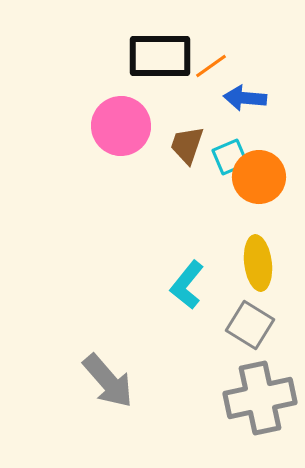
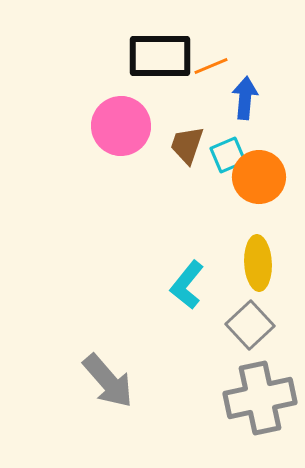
orange line: rotated 12 degrees clockwise
blue arrow: rotated 90 degrees clockwise
cyan square: moved 2 px left, 2 px up
yellow ellipse: rotated 4 degrees clockwise
gray square: rotated 15 degrees clockwise
